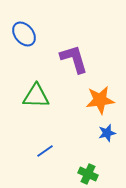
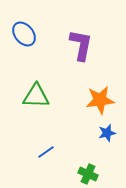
purple L-shape: moved 7 px right, 14 px up; rotated 28 degrees clockwise
blue line: moved 1 px right, 1 px down
